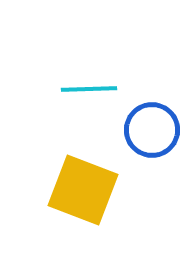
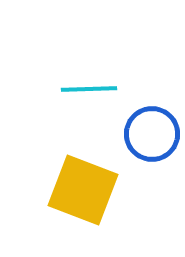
blue circle: moved 4 px down
